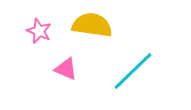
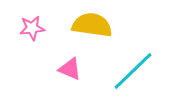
pink star: moved 7 px left, 3 px up; rotated 30 degrees counterclockwise
pink triangle: moved 4 px right
